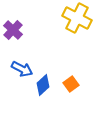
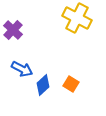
orange square: rotated 21 degrees counterclockwise
